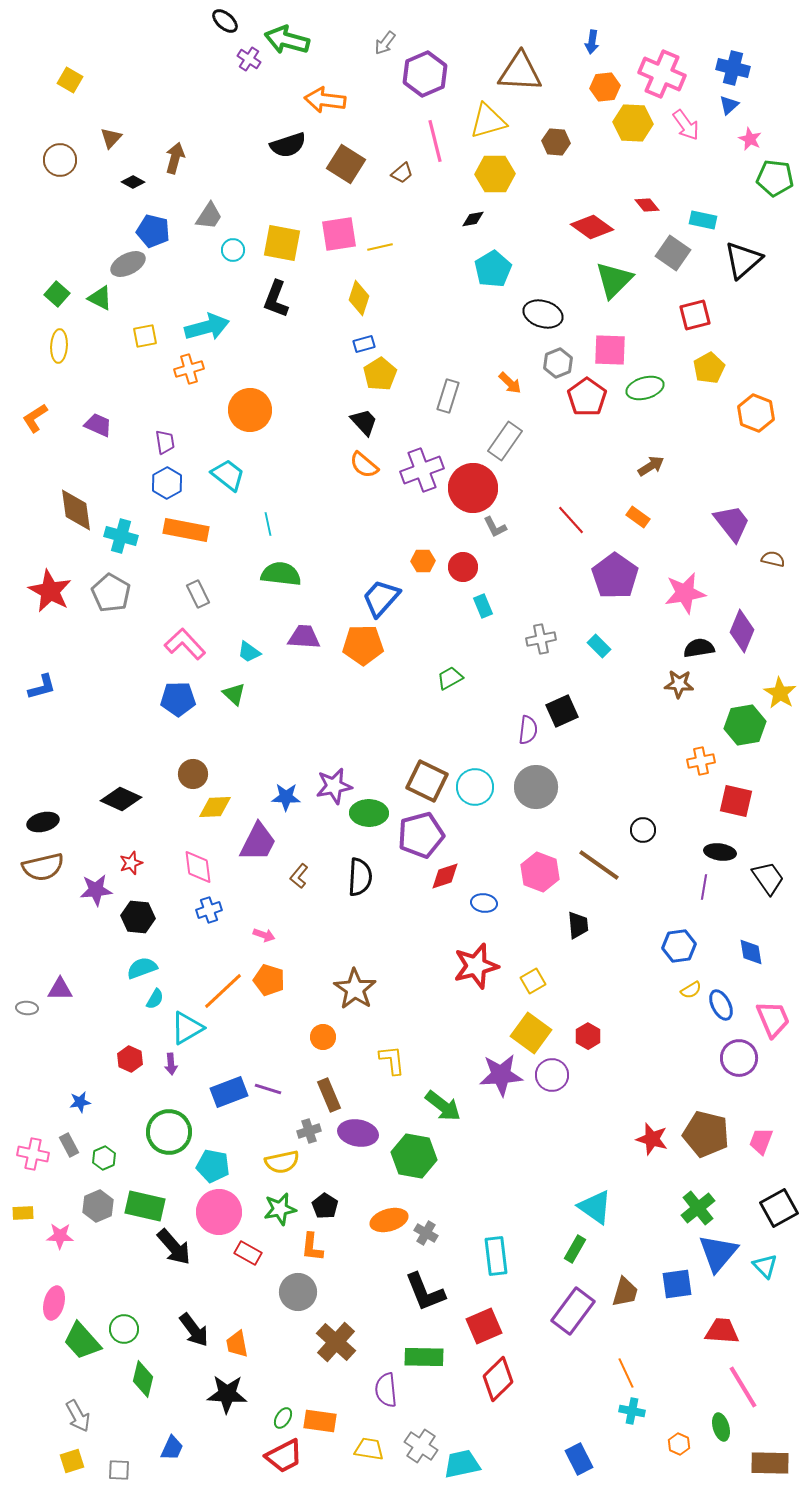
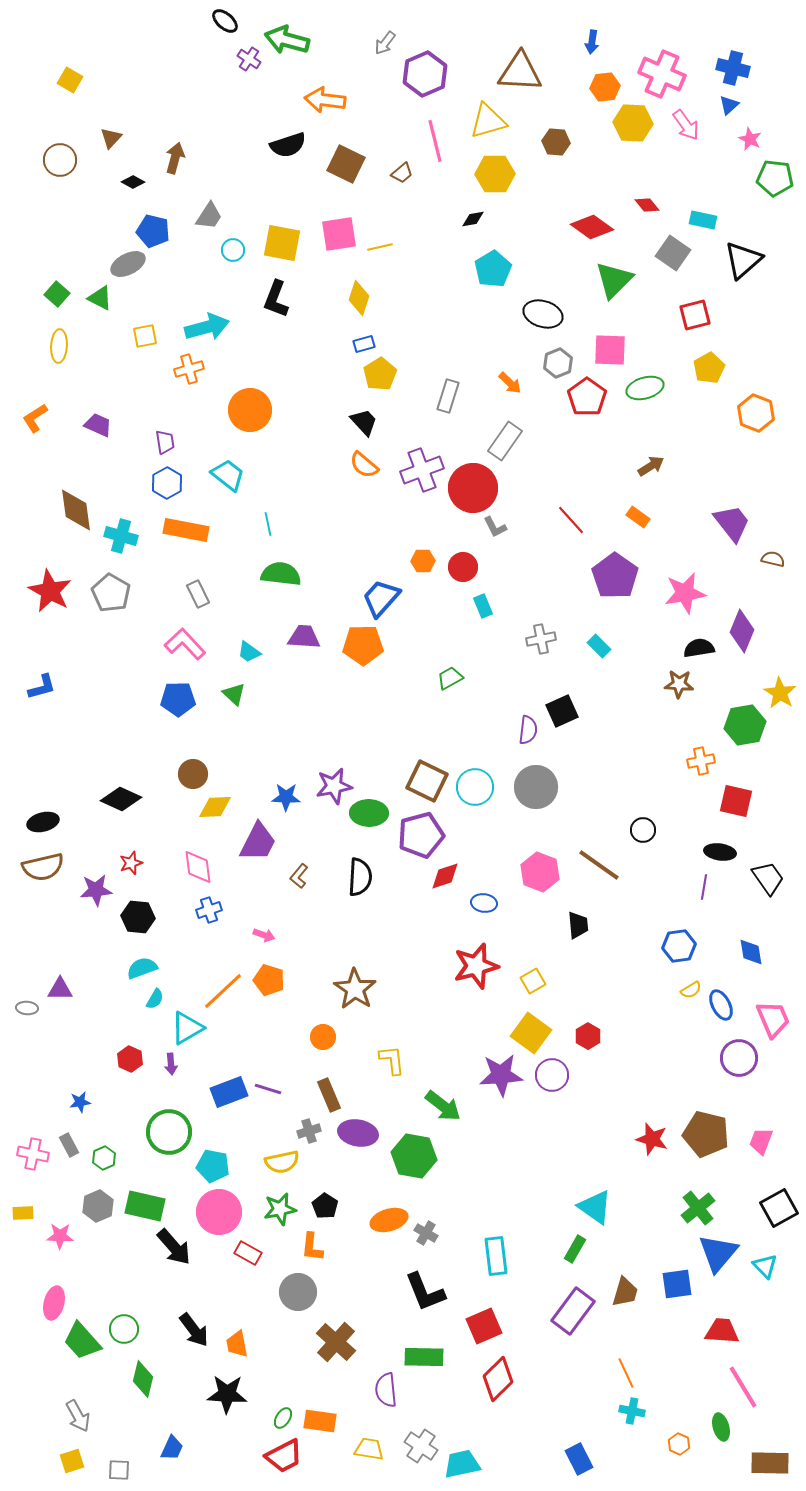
brown square at (346, 164): rotated 6 degrees counterclockwise
